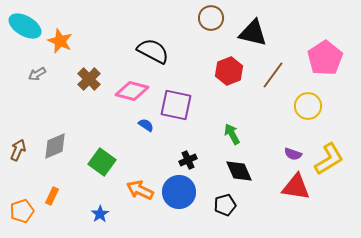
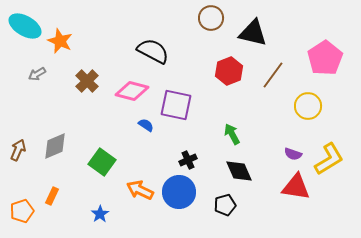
brown cross: moved 2 px left, 2 px down
